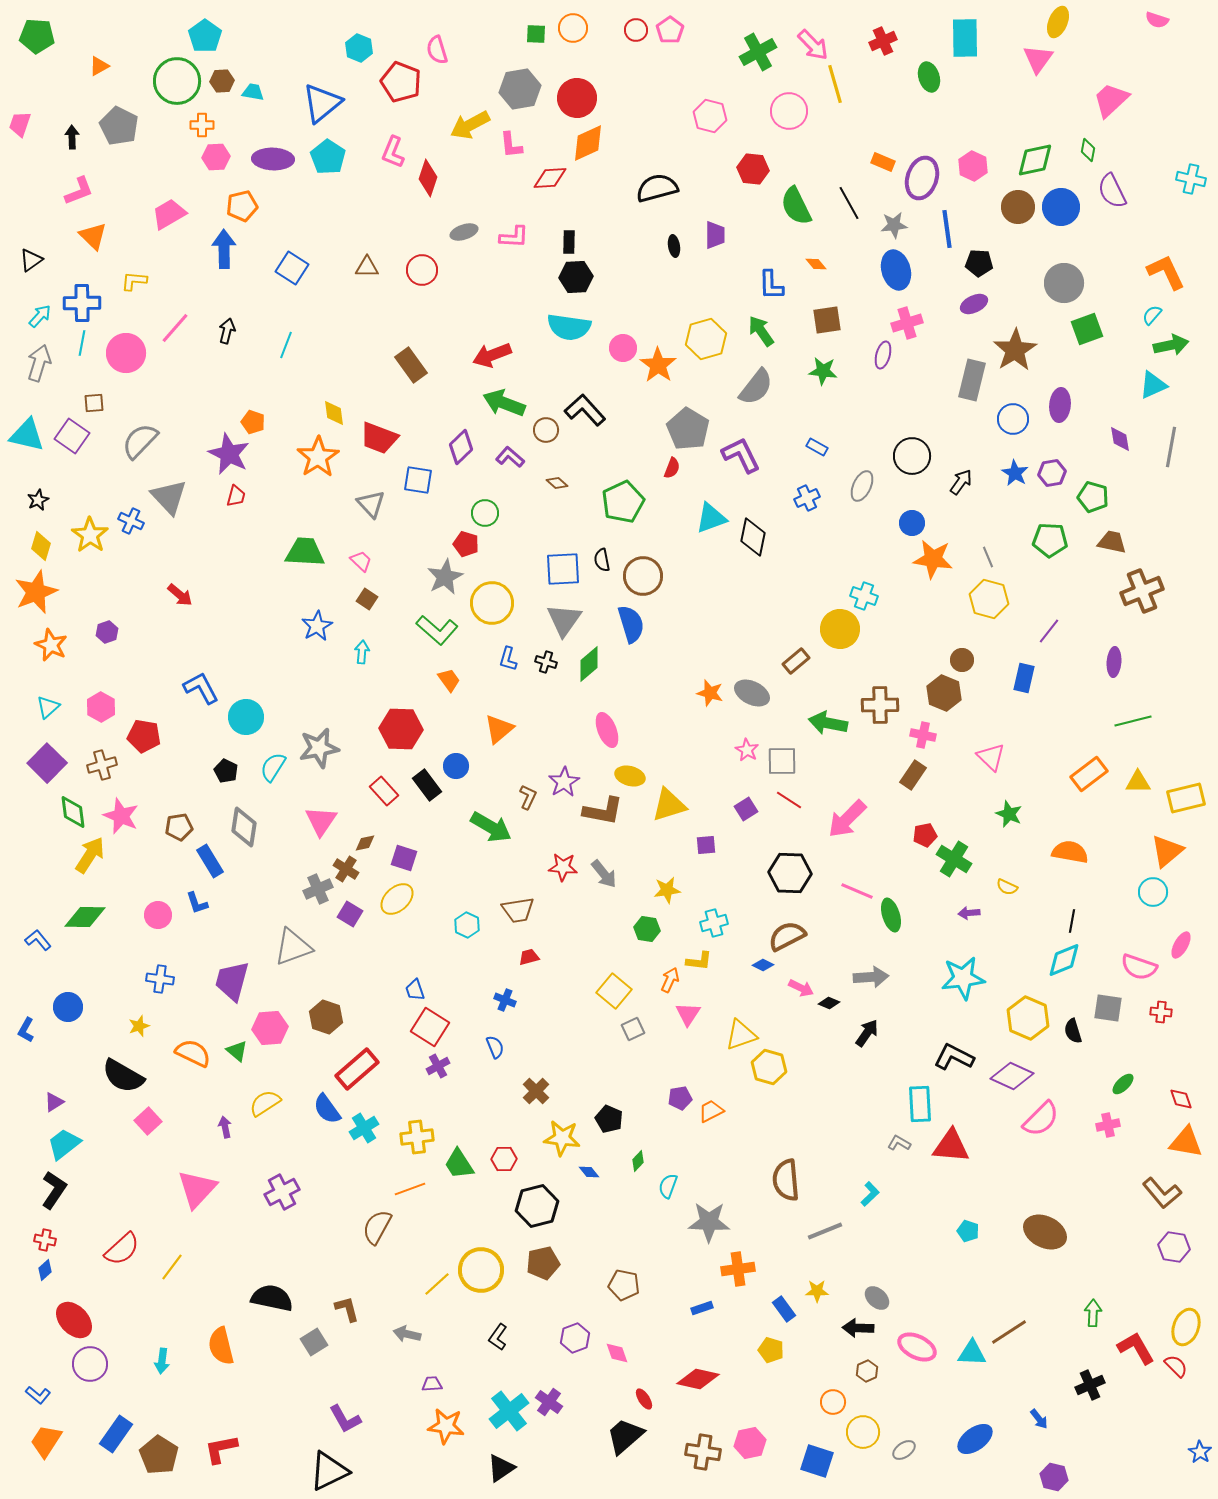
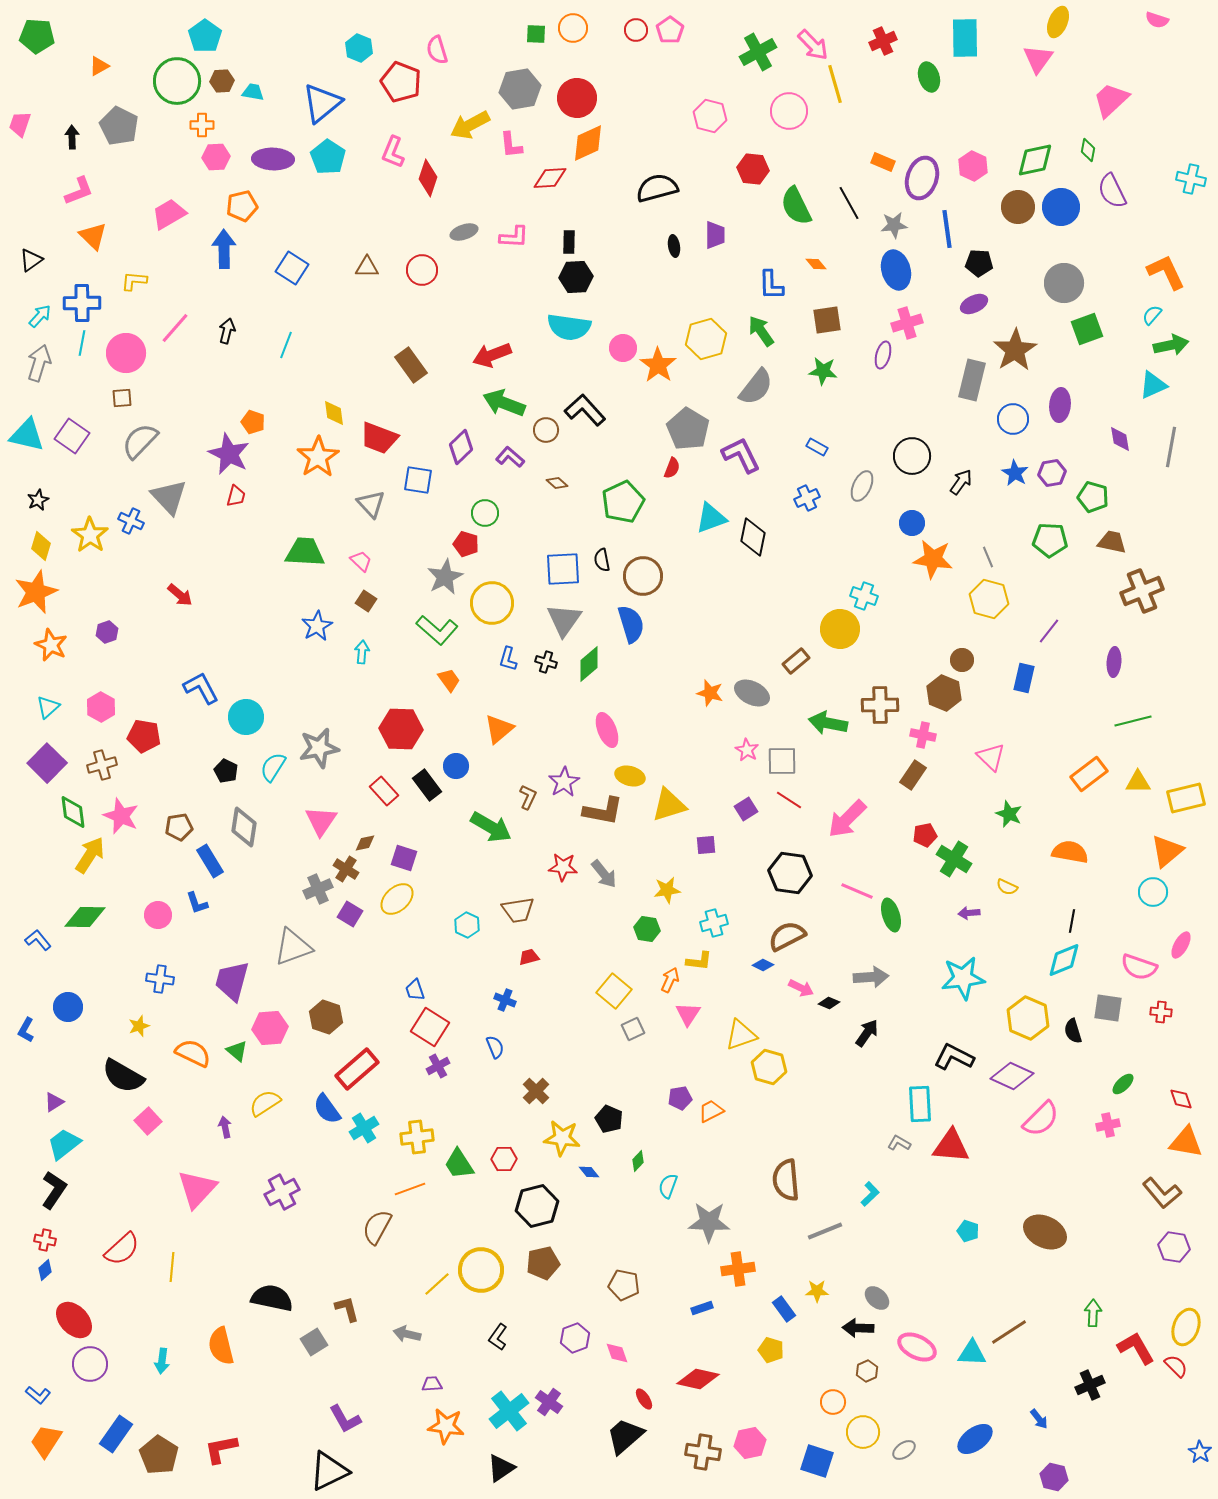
brown square at (94, 403): moved 28 px right, 5 px up
brown square at (367, 599): moved 1 px left, 2 px down
black hexagon at (790, 873): rotated 6 degrees clockwise
yellow line at (172, 1267): rotated 32 degrees counterclockwise
